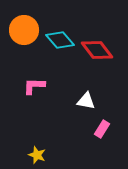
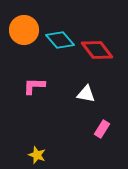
white triangle: moved 7 px up
